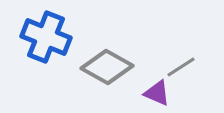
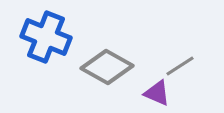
gray line: moved 1 px left, 1 px up
